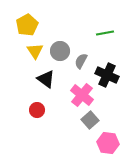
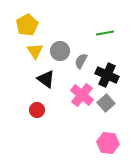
gray square: moved 16 px right, 17 px up
